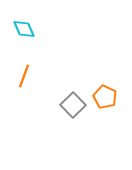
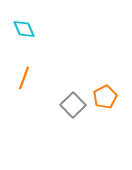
orange line: moved 2 px down
orange pentagon: rotated 20 degrees clockwise
